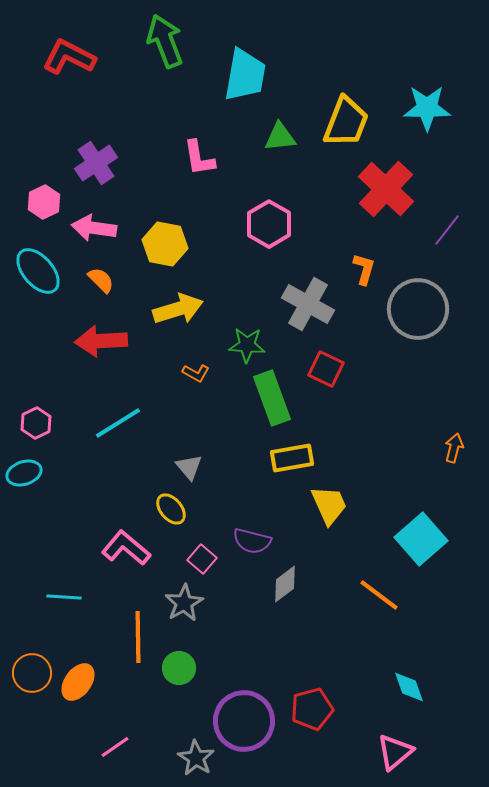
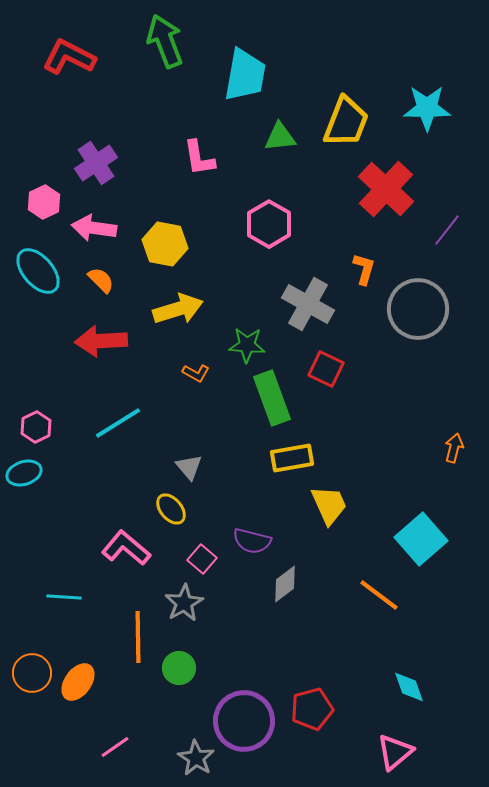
pink hexagon at (36, 423): moved 4 px down
